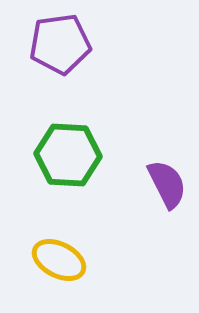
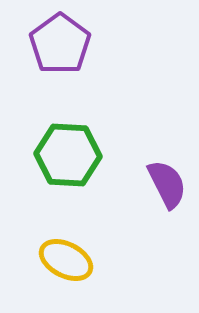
purple pentagon: rotated 28 degrees counterclockwise
yellow ellipse: moved 7 px right
